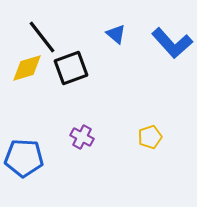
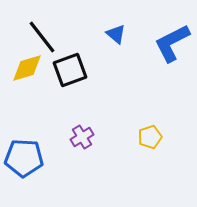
blue L-shape: rotated 105 degrees clockwise
black square: moved 1 px left, 2 px down
purple cross: rotated 30 degrees clockwise
